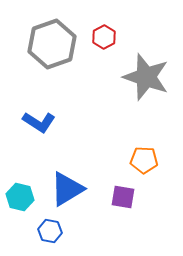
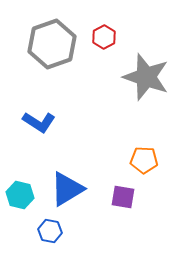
cyan hexagon: moved 2 px up
